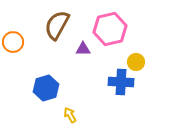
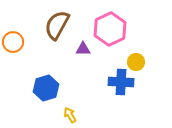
pink hexagon: rotated 12 degrees counterclockwise
